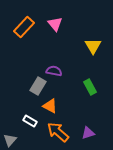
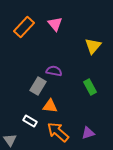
yellow triangle: rotated 12 degrees clockwise
orange triangle: rotated 21 degrees counterclockwise
gray triangle: rotated 16 degrees counterclockwise
